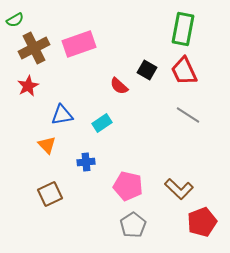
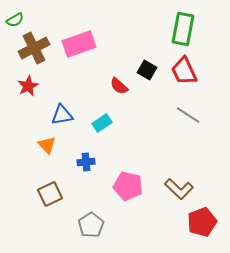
gray pentagon: moved 42 px left
